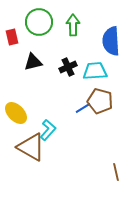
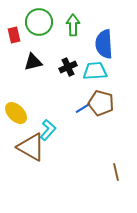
red rectangle: moved 2 px right, 2 px up
blue semicircle: moved 7 px left, 3 px down
brown pentagon: moved 1 px right, 2 px down
